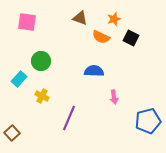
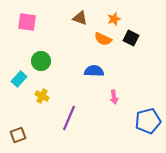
orange semicircle: moved 2 px right, 2 px down
brown square: moved 6 px right, 2 px down; rotated 21 degrees clockwise
